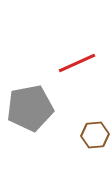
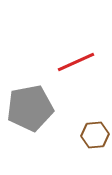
red line: moved 1 px left, 1 px up
